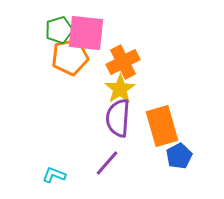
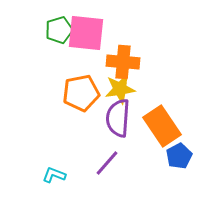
orange pentagon: moved 11 px right, 36 px down
orange cross: rotated 32 degrees clockwise
yellow star: rotated 24 degrees clockwise
orange rectangle: rotated 18 degrees counterclockwise
